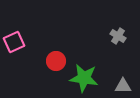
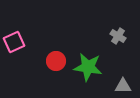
green star: moved 4 px right, 11 px up
